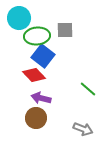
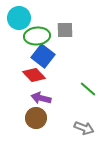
gray arrow: moved 1 px right, 1 px up
